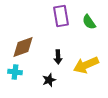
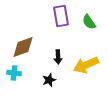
cyan cross: moved 1 px left, 1 px down
